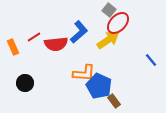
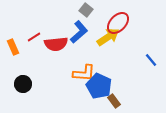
gray square: moved 23 px left
yellow arrow: moved 3 px up
black circle: moved 2 px left, 1 px down
